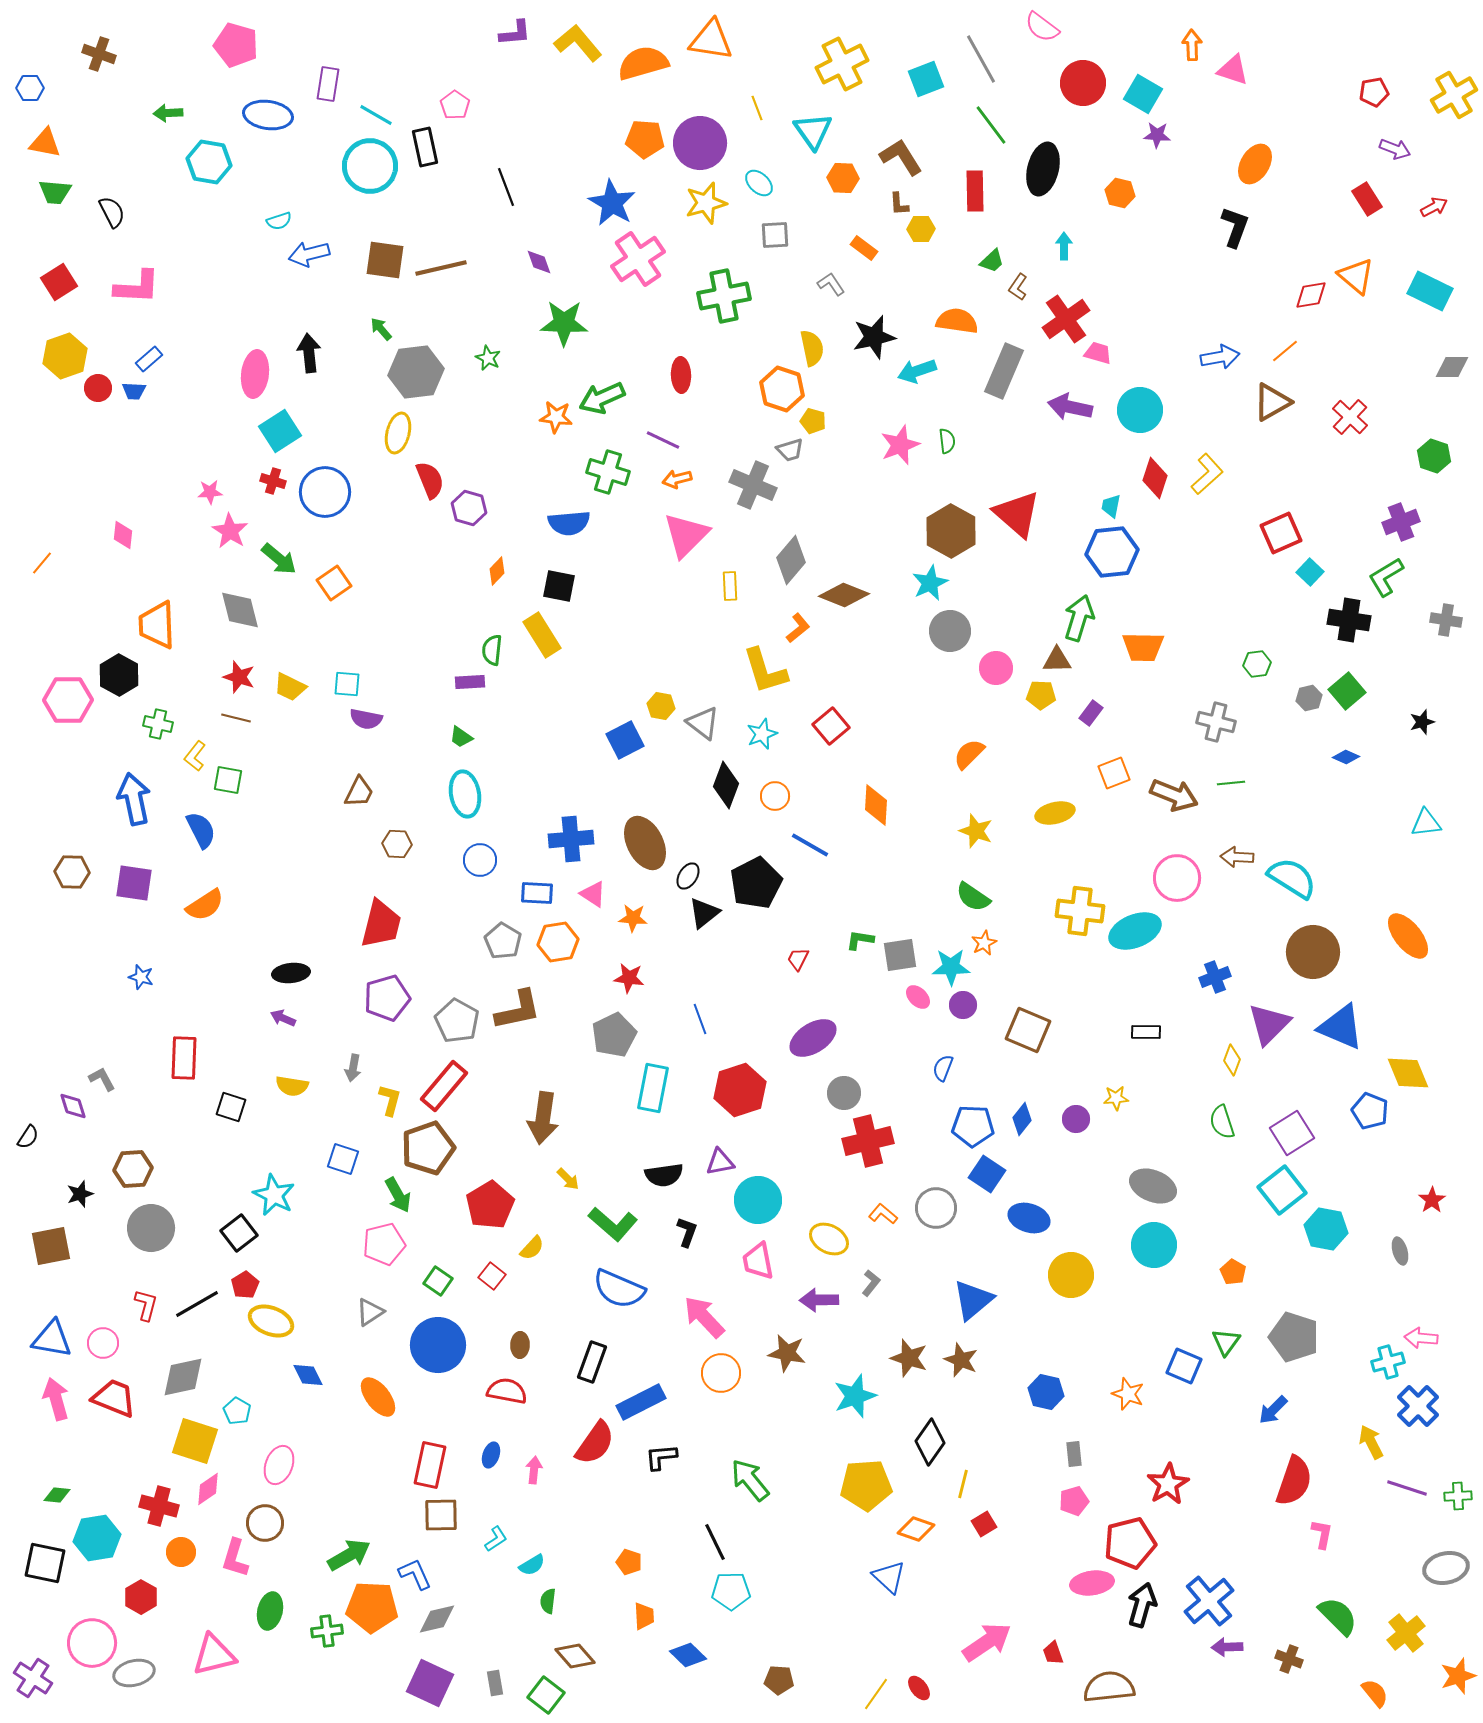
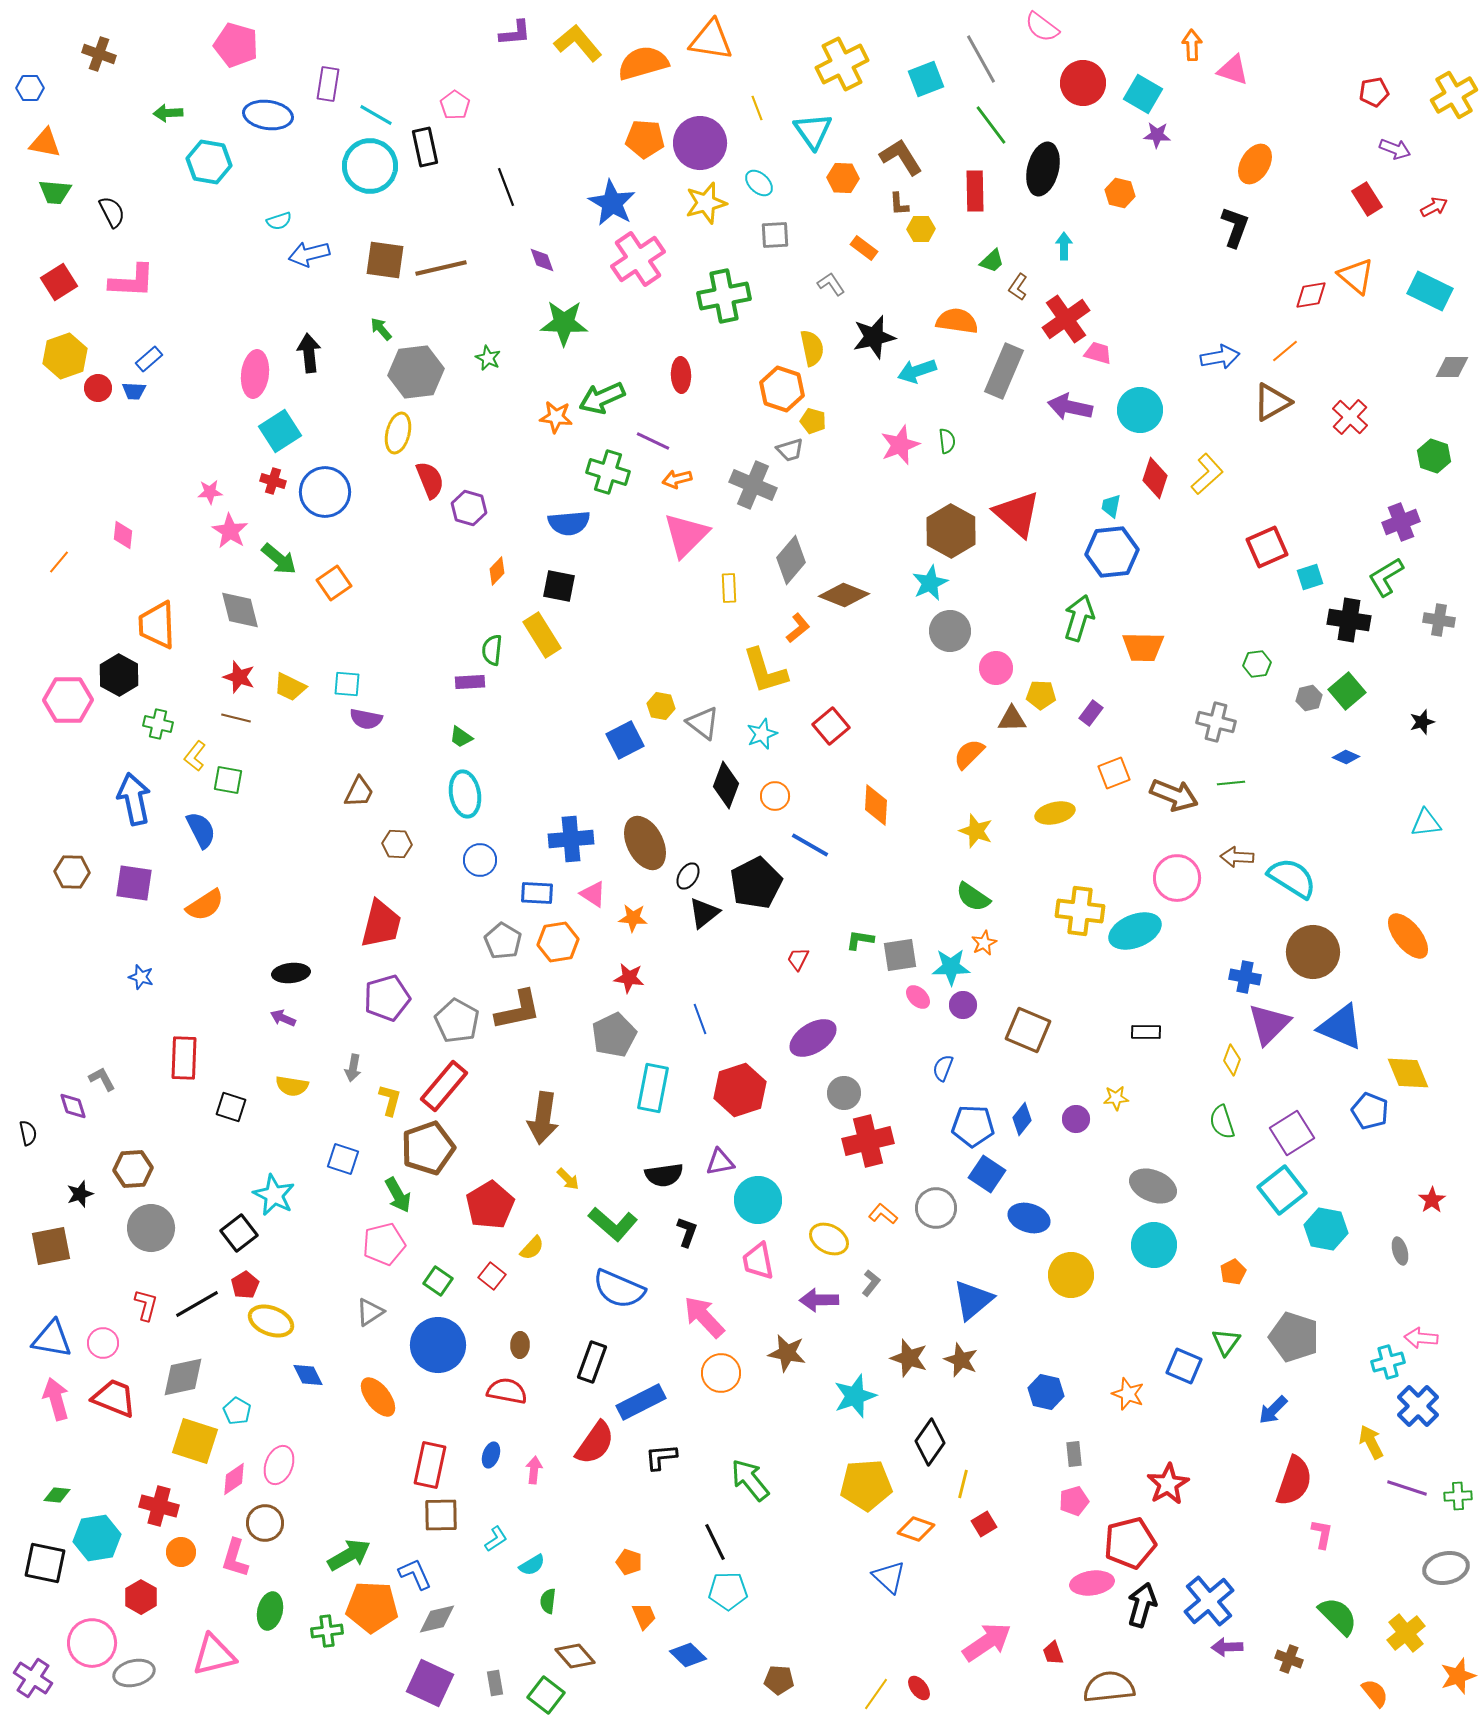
purple diamond at (539, 262): moved 3 px right, 2 px up
pink L-shape at (137, 287): moved 5 px left, 6 px up
purple line at (663, 440): moved 10 px left, 1 px down
red square at (1281, 533): moved 14 px left, 14 px down
orange line at (42, 563): moved 17 px right, 1 px up
cyan square at (1310, 572): moved 5 px down; rotated 28 degrees clockwise
yellow rectangle at (730, 586): moved 1 px left, 2 px down
gray cross at (1446, 620): moved 7 px left
brown triangle at (1057, 660): moved 45 px left, 59 px down
blue cross at (1215, 977): moved 30 px right; rotated 32 degrees clockwise
black semicircle at (28, 1137): moved 4 px up; rotated 45 degrees counterclockwise
orange pentagon at (1233, 1272): rotated 15 degrees clockwise
pink diamond at (208, 1489): moved 26 px right, 10 px up
cyan pentagon at (731, 1591): moved 3 px left
orange trapezoid at (644, 1616): rotated 20 degrees counterclockwise
